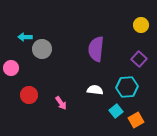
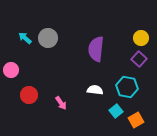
yellow circle: moved 13 px down
cyan arrow: moved 1 px down; rotated 40 degrees clockwise
gray circle: moved 6 px right, 11 px up
pink circle: moved 2 px down
cyan hexagon: rotated 15 degrees clockwise
